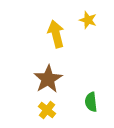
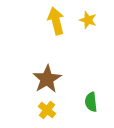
yellow arrow: moved 13 px up
brown star: moved 1 px left
